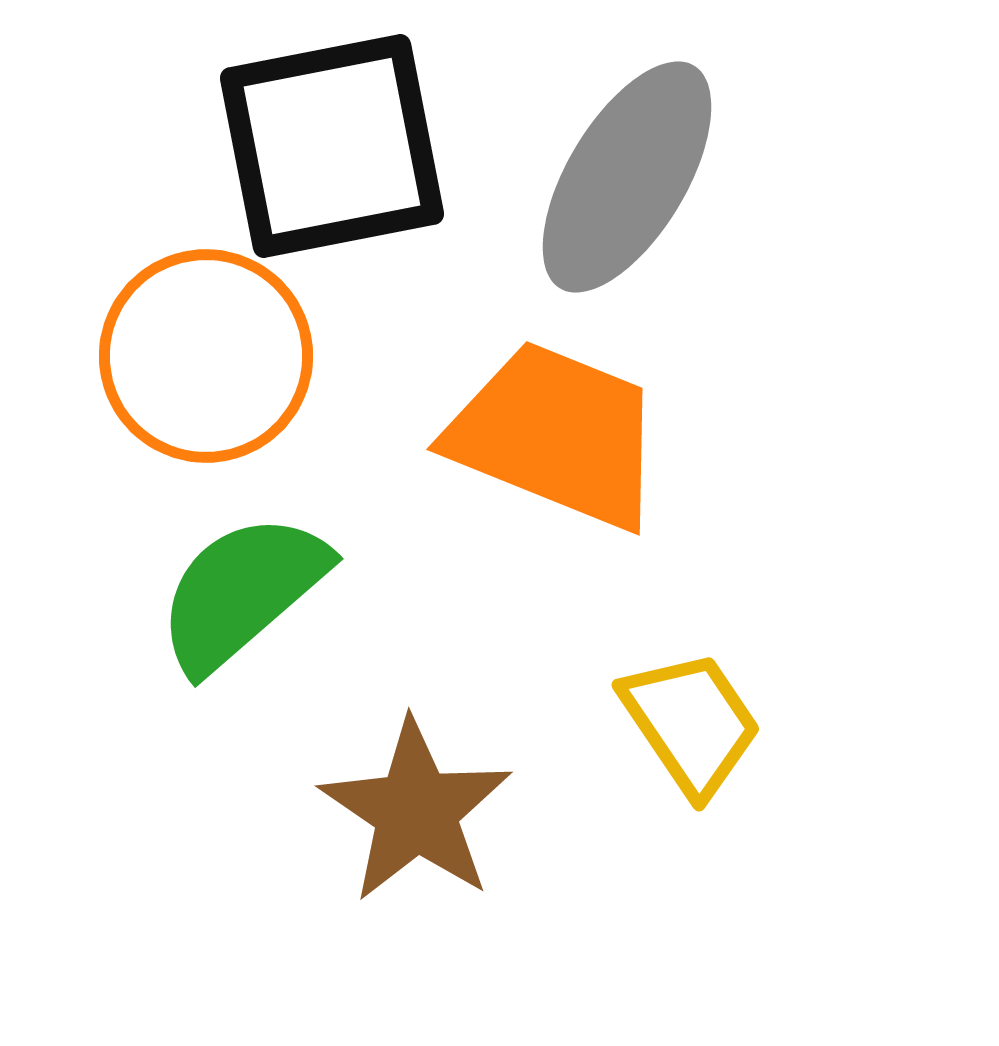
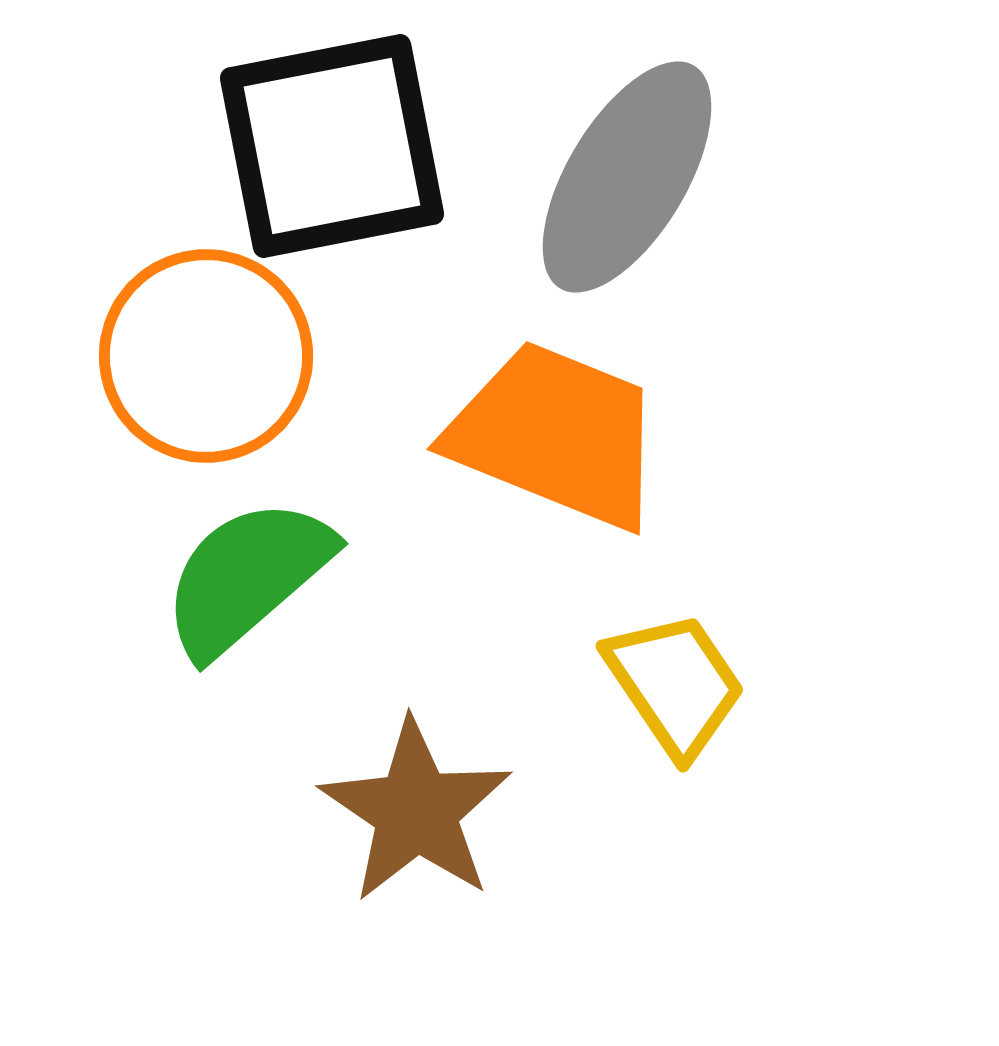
green semicircle: moved 5 px right, 15 px up
yellow trapezoid: moved 16 px left, 39 px up
